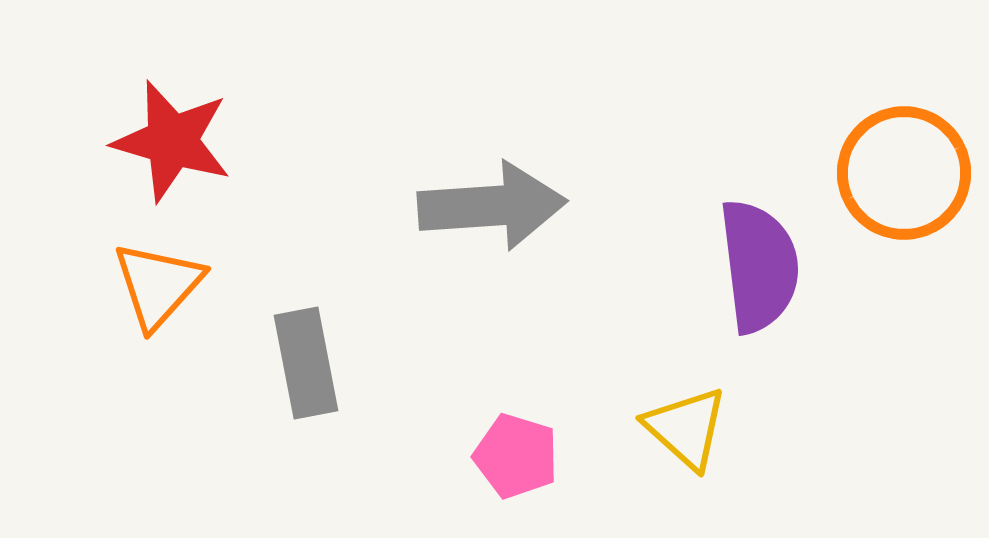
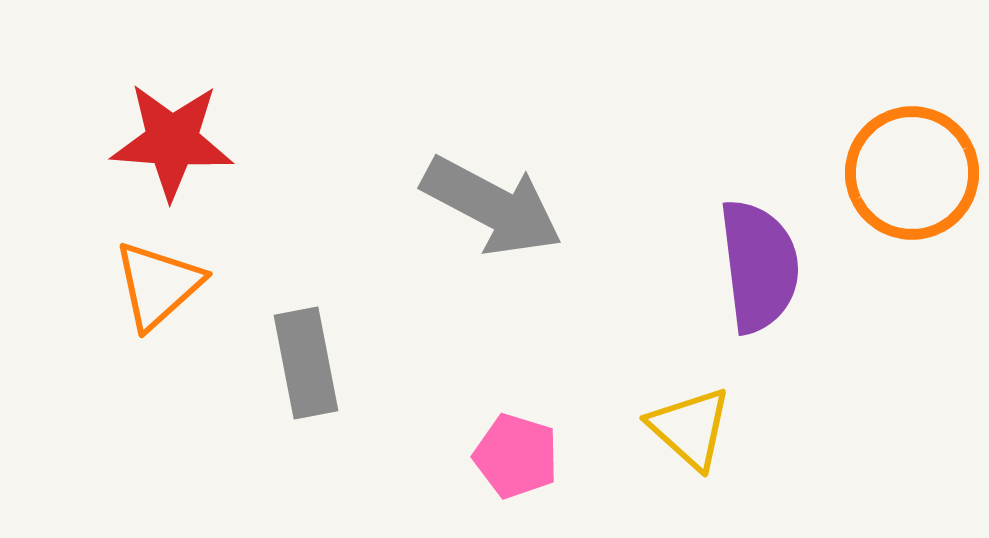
red star: rotated 12 degrees counterclockwise
orange circle: moved 8 px right
gray arrow: rotated 32 degrees clockwise
orange triangle: rotated 6 degrees clockwise
yellow triangle: moved 4 px right
